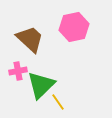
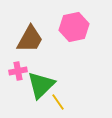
brown trapezoid: rotated 76 degrees clockwise
